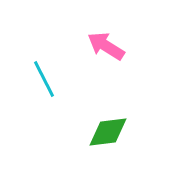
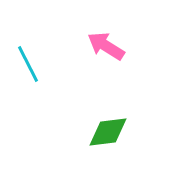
cyan line: moved 16 px left, 15 px up
